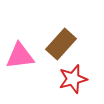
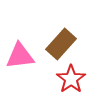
red star: moved 2 px left; rotated 20 degrees counterclockwise
